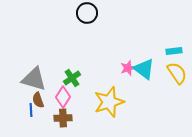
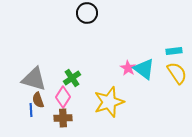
pink star: rotated 21 degrees counterclockwise
